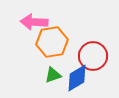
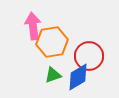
pink arrow: moved 1 px left, 4 px down; rotated 80 degrees clockwise
red circle: moved 4 px left
blue diamond: moved 1 px right, 1 px up
